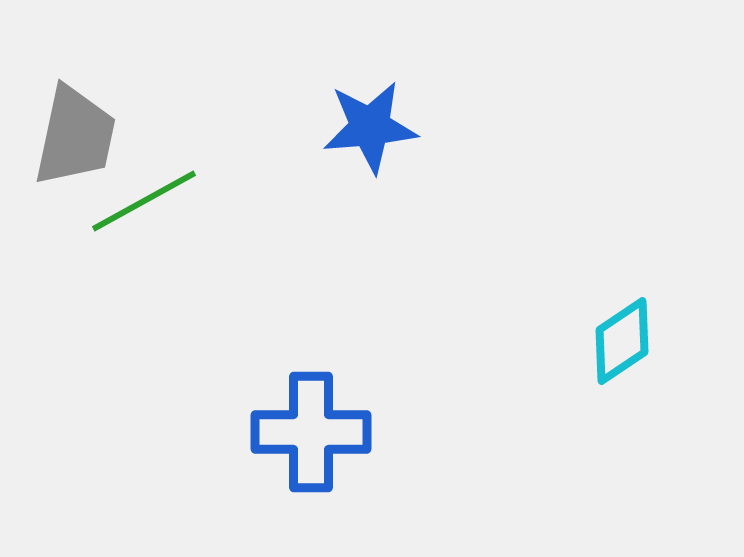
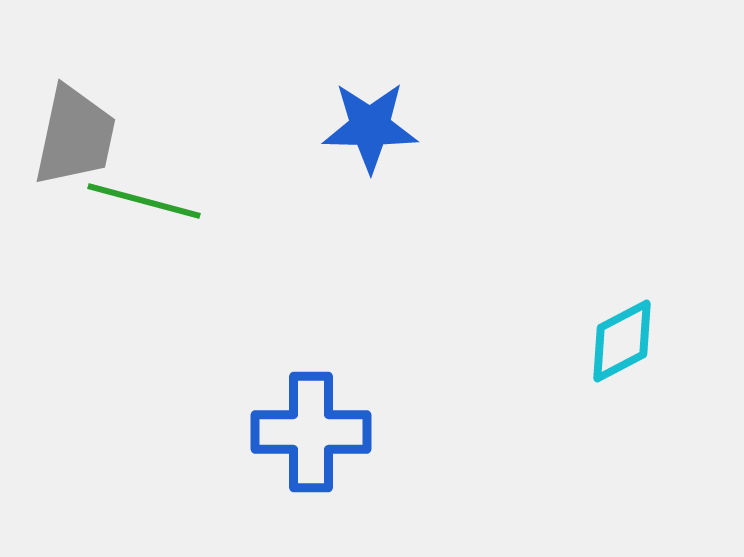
blue star: rotated 6 degrees clockwise
green line: rotated 44 degrees clockwise
cyan diamond: rotated 6 degrees clockwise
